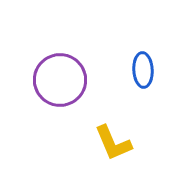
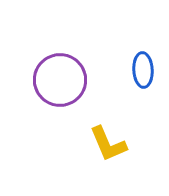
yellow L-shape: moved 5 px left, 1 px down
